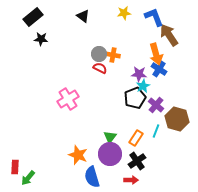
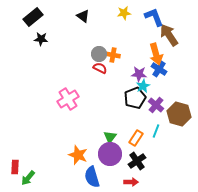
brown hexagon: moved 2 px right, 5 px up
red arrow: moved 2 px down
